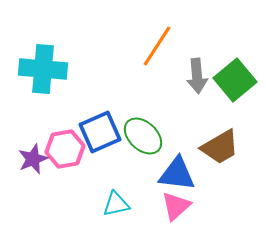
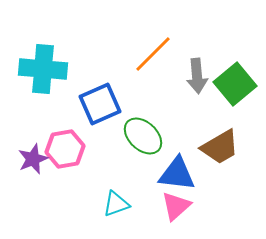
orange line: moved 4 px left, 8 px down; rotated 12 degrees clockwise
green square: moved 4 px down
blue square: moved 28 px up
cyan triangle: rotated 8 degrees counterclockwise
